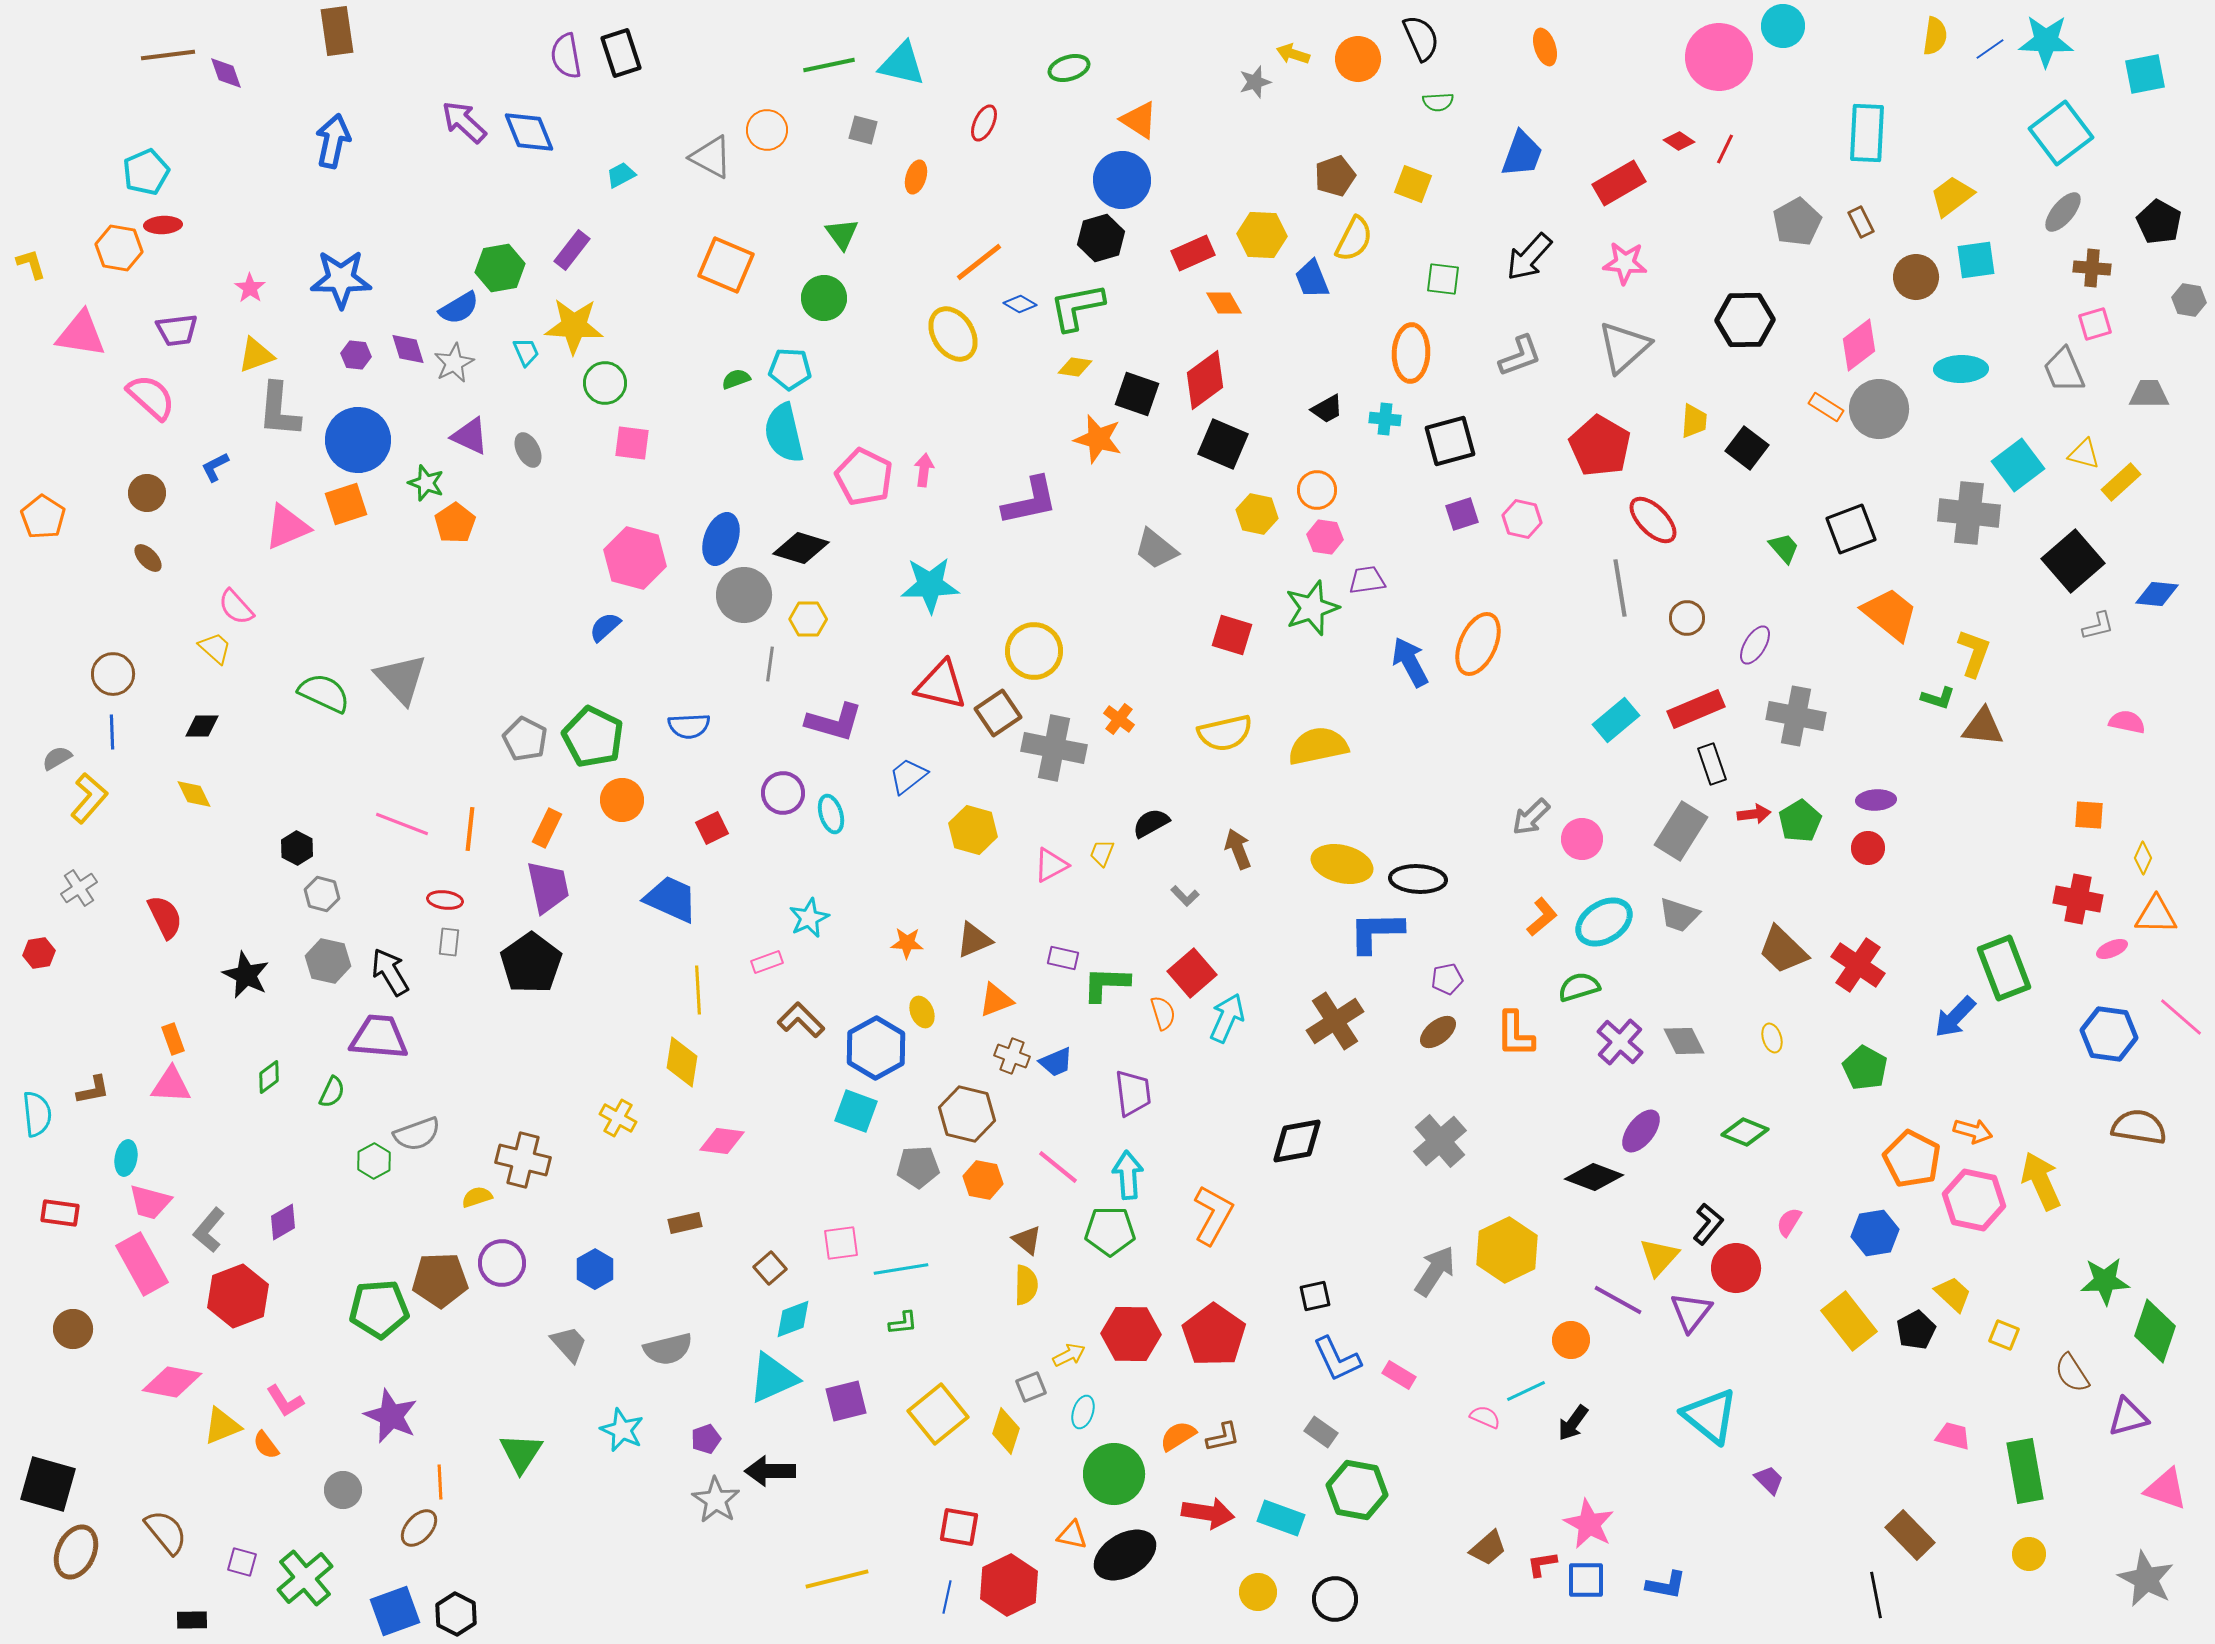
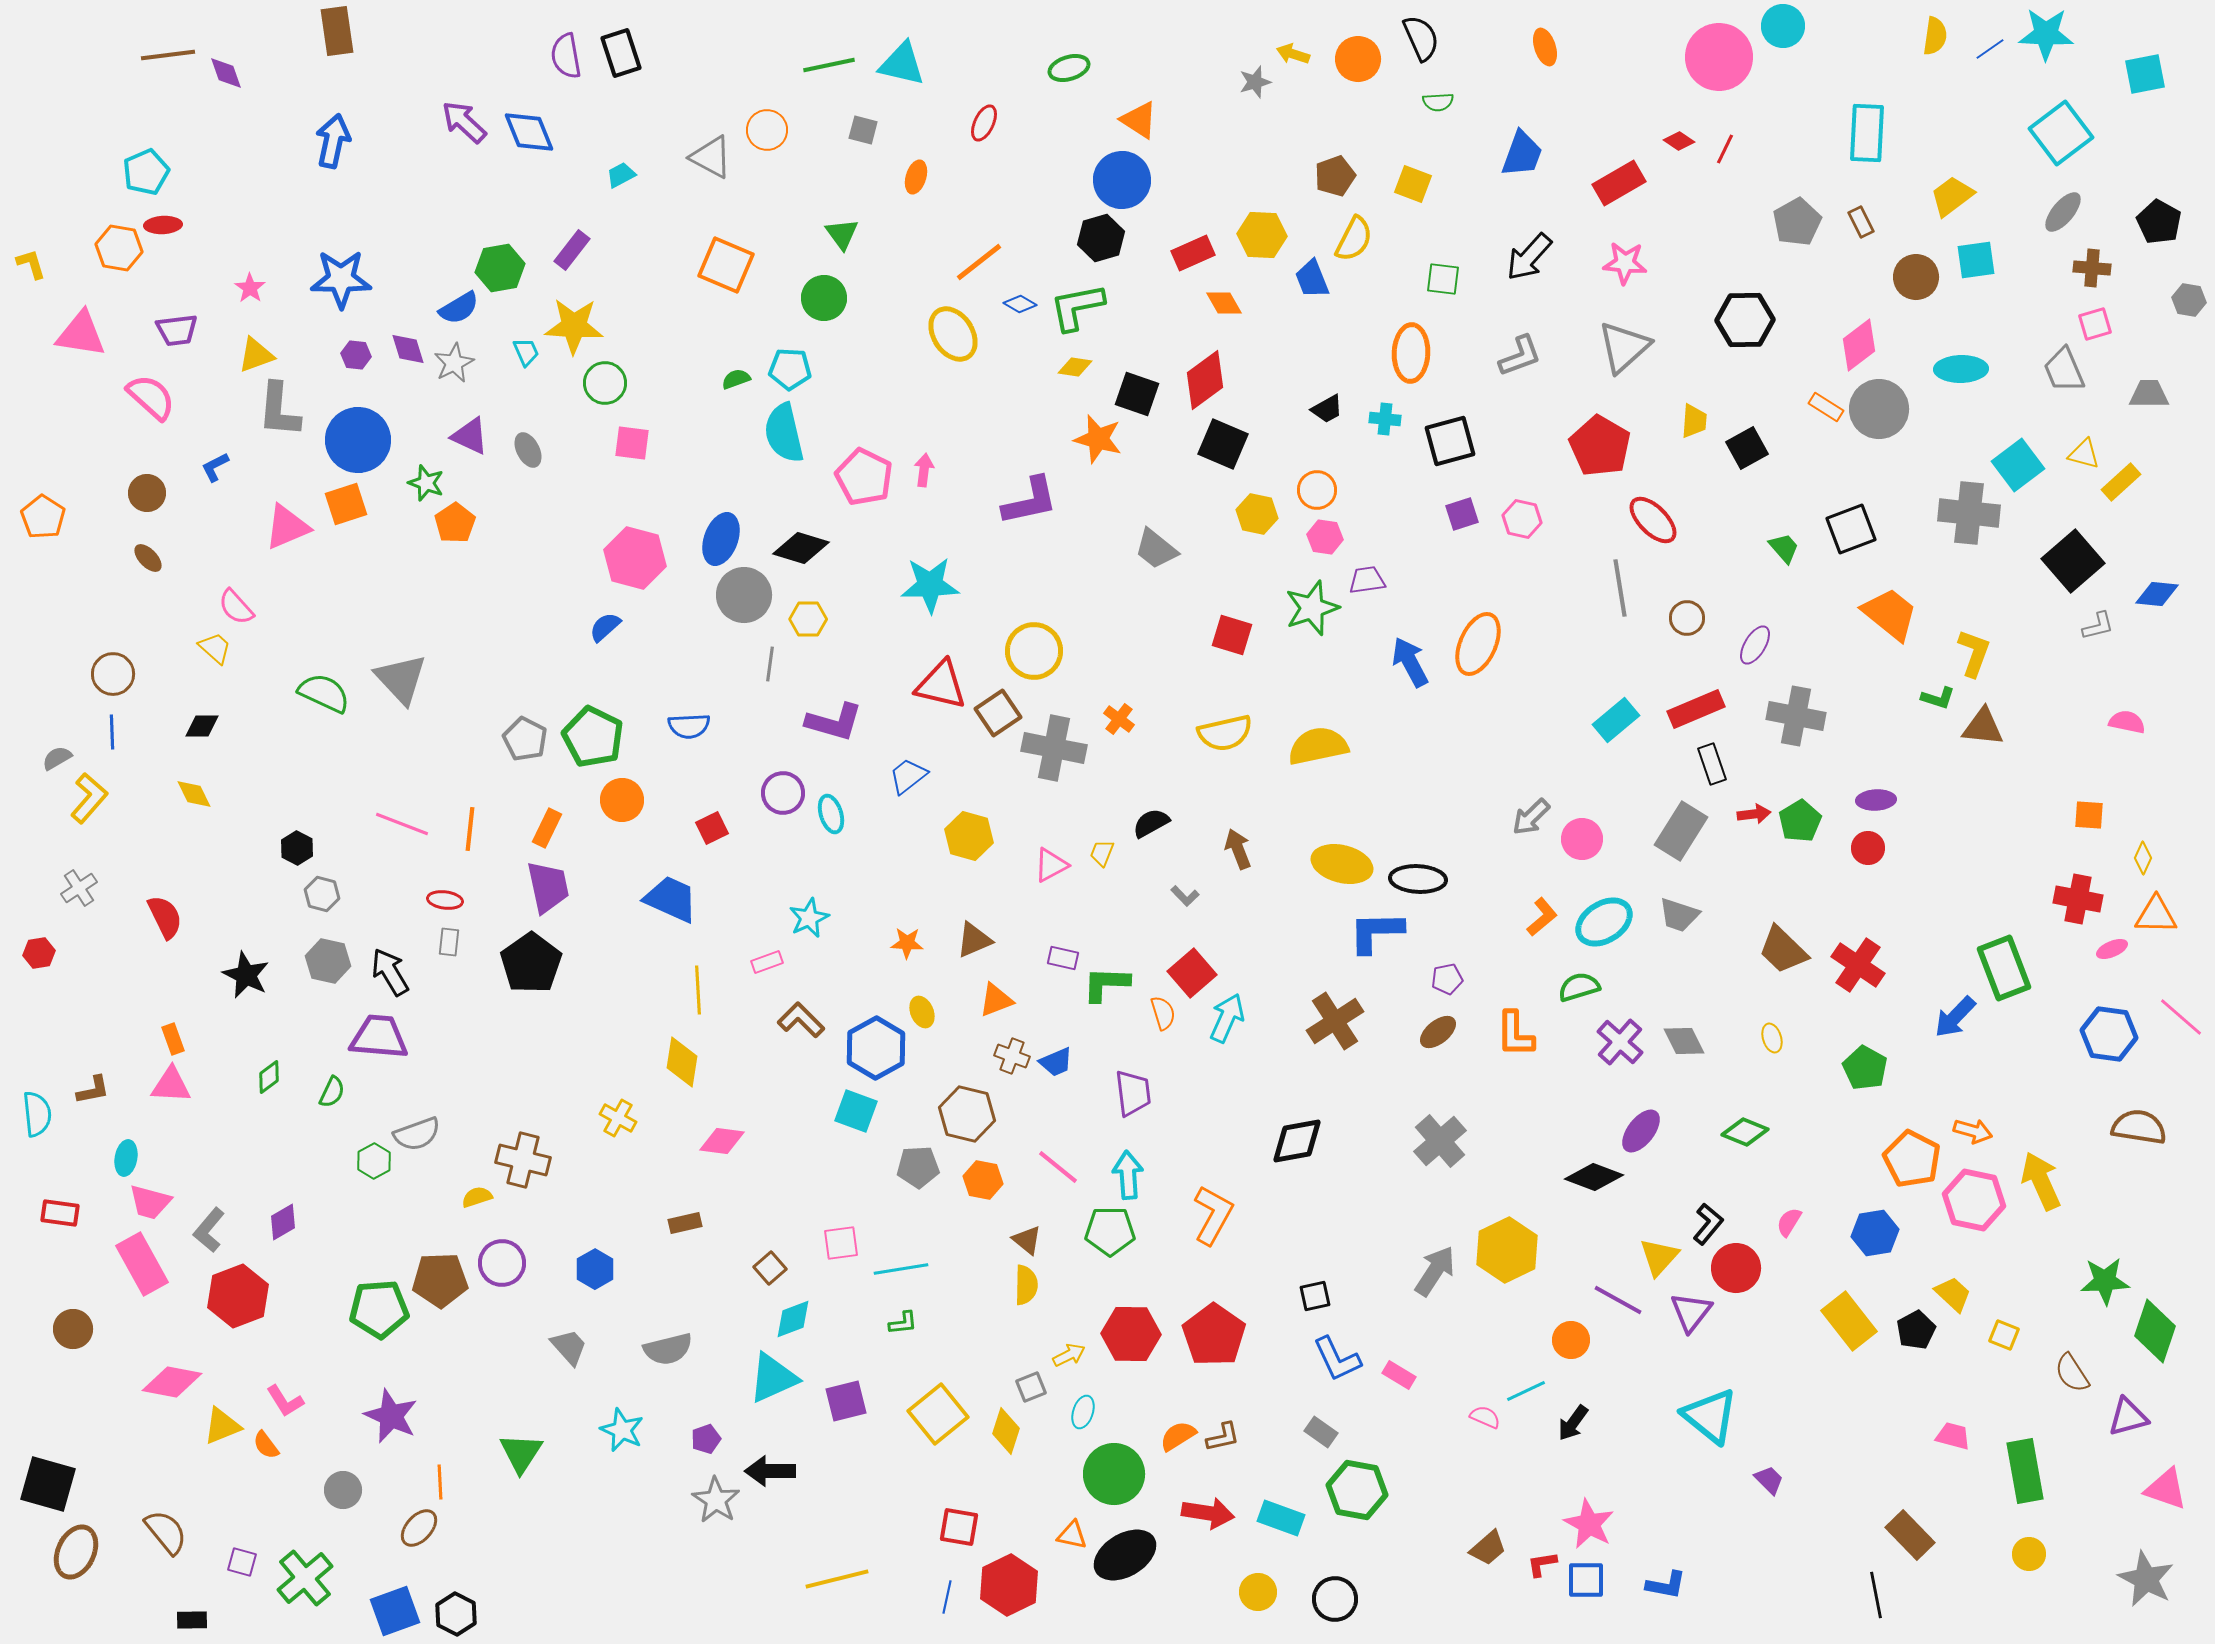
cyan star at (2046, 41): moved 7 px up
black square at (1747, 448): rotated 24 degrees clockwise
yellow hexagon at (973, 830): moved 4 px left, 6 px down
gray trapezoid at (569, 1344): moved 3 px down
